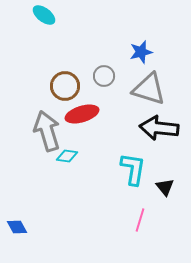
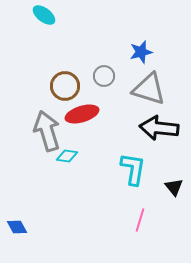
black triangle: moved 9 px right
